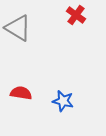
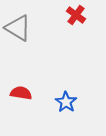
blue star: moved 3 px right, 1 px down; rotated 20 degrees clockwise
